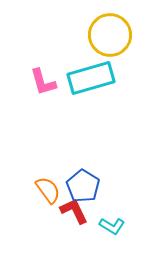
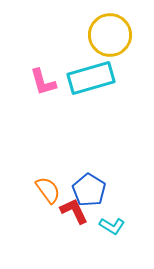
blue pentagon: moved 6 px right, 4 px down
